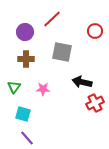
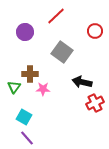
red line: moved 4 px right, 3 px up
gray square: rotated 25 degrees clockwise
brown cross: moved 4 px right, 15 px down
cyan square: moved 1 px right, 3 px down; rotated 14 degrees clockwise
